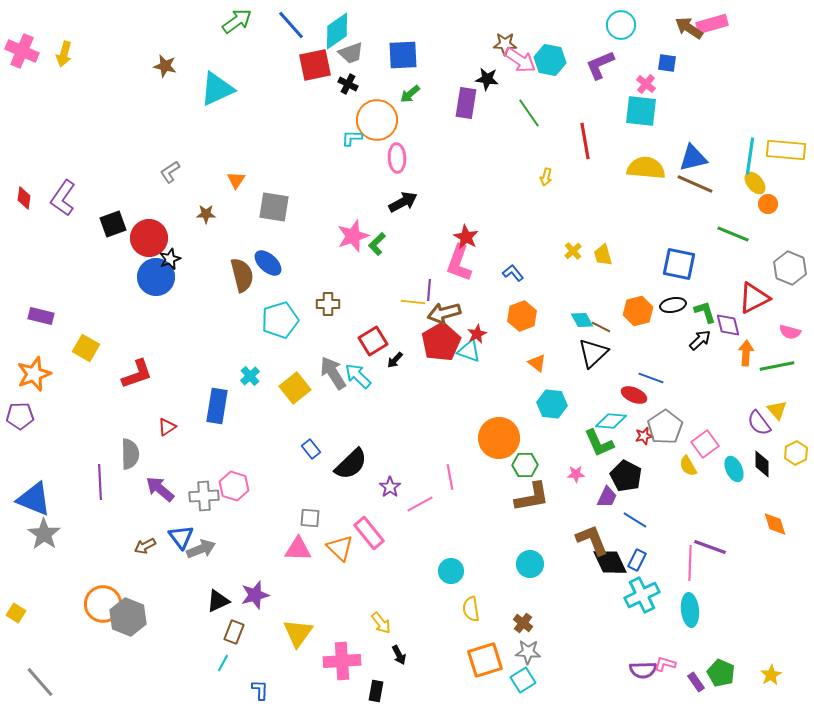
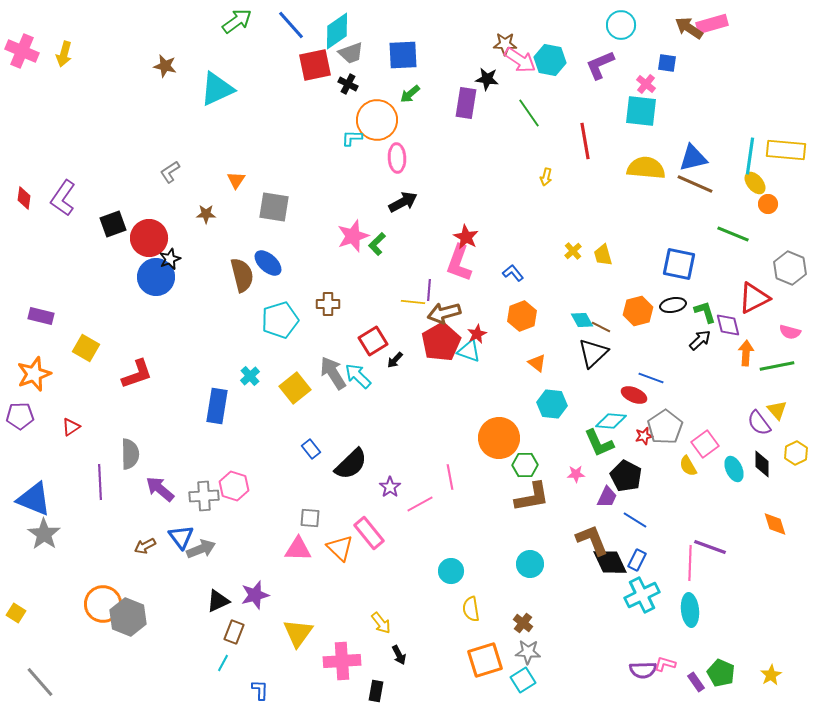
red triangle at (167, 427): moved 96 px left
